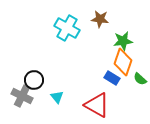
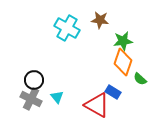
brown star: moved 1 px down
blue rectangle: moved 1 px right, 14 px down
gray cross: moved 9 px right, 3 px down
